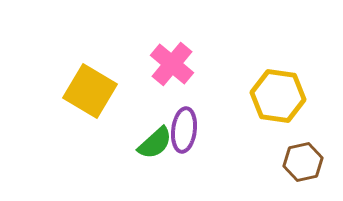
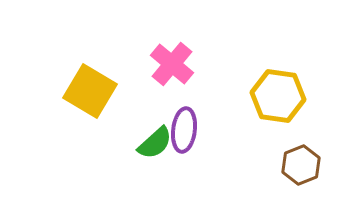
brown hexagon: moved 2 px left, 3 px down; rotated 9 degrees counterclockwise
